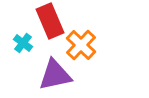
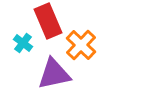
red rectangle: moved 2 px left
purple triangle: moved 1 px left, 1 px up
